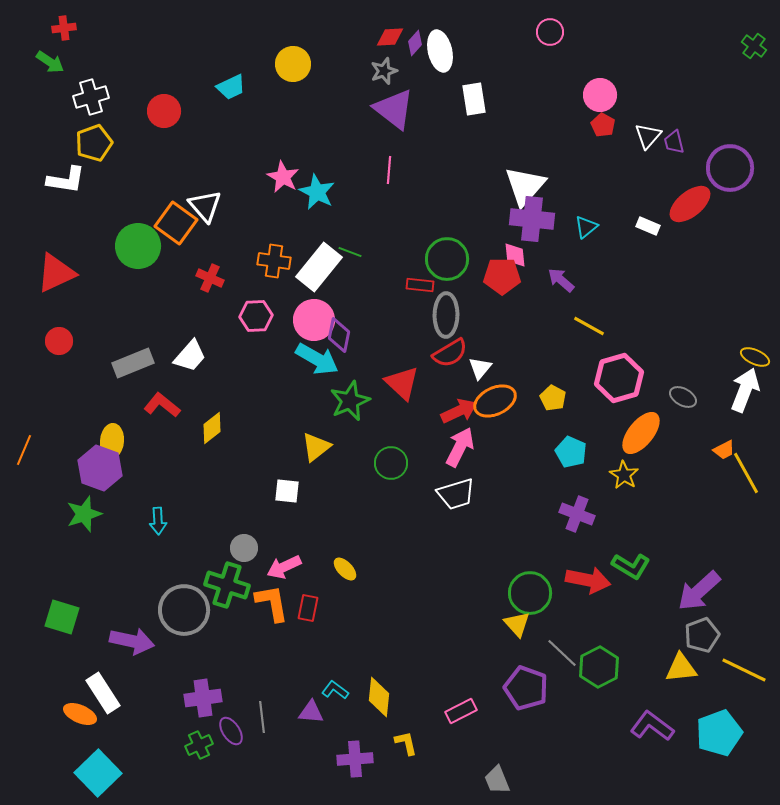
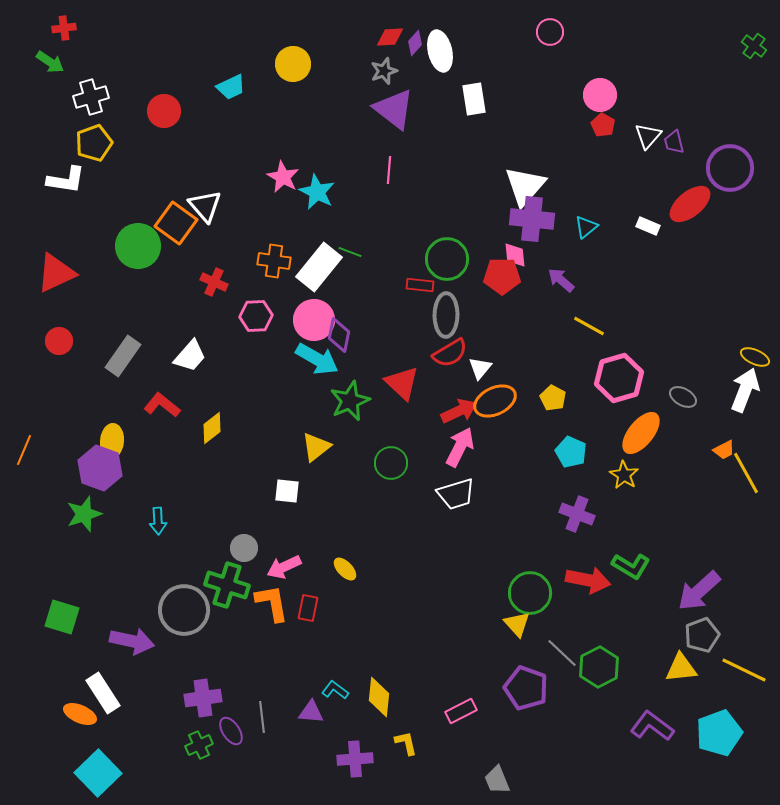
red cross at (210, 278): moved 4 px right, 4 px down
gray rectangle at (133, 363): moved 10 px left, 7 px up; rotated 33 degrees counterclockwise
